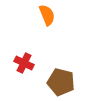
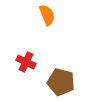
red cross: moved 2 px right, 1 px up
